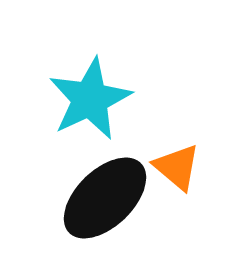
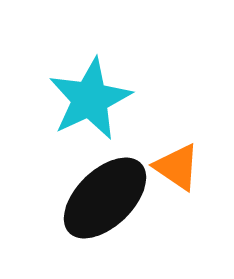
orange triangle: rotated 6 degrees counterclockwise
